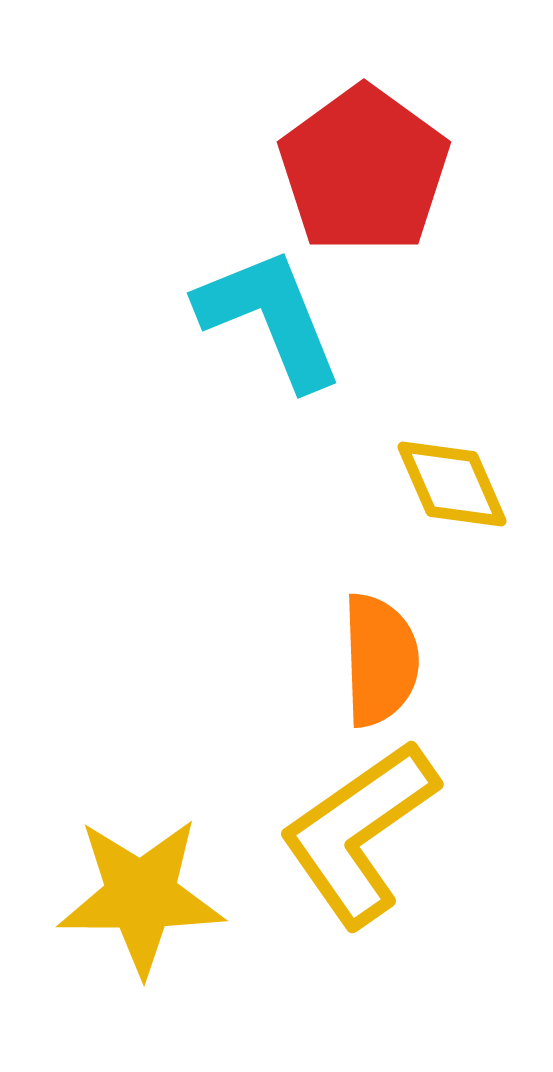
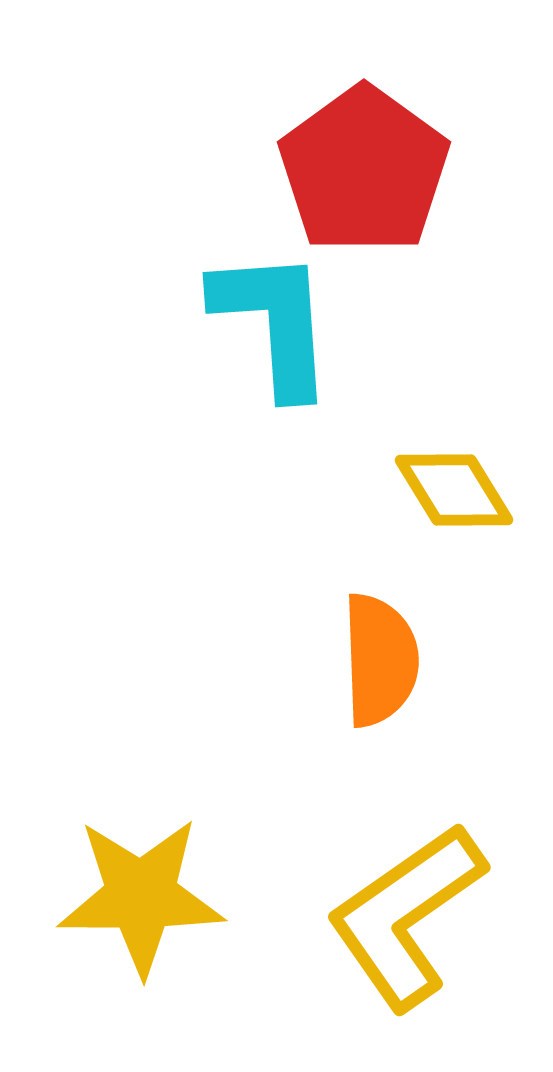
cyan L-shape: moved 4 px right, 4 px down; rotated 18 degrees clockwise
yellow diamond: moved 2 px right, 6 px down; rotated 8 degrees counterclockwise
yellow L-shape: moved 47 px right, 83 px down
